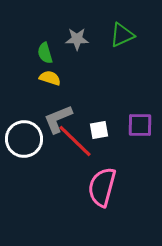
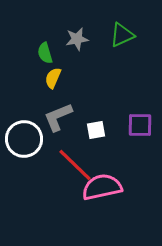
gray star: rotated 10 degrees counterclockwise
yellow semicircle: moved 3 px right; rotated 85 degrees counterclockwise
gray L-shape: moved 2 px up
white square: moved 3 px left
red line: moved 24 px down
pink semicircle: rotated 63 degrees clockwise
